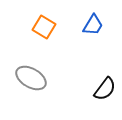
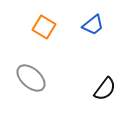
blue trapezoid: rotated 20 degrees clockwise
gray ellipse: rotated 12 degrees clockwise
